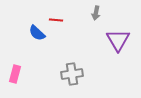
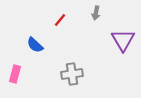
red line: moved 4 px right; rotated 56 degrees counterclockwise
blue semicircle: moved 2 px left, 12 px down
purple triangle: moved 5 px right
